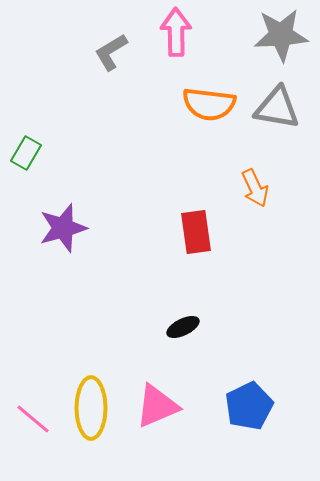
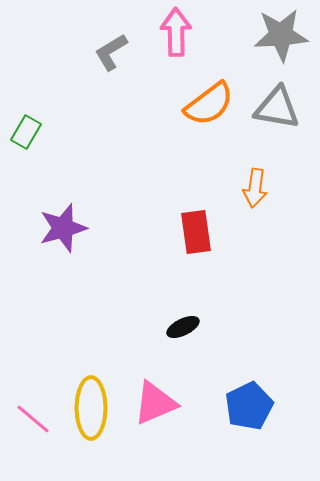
orange semicircle: rotated 44 degrees counterclockwise
green rectangle: moved 21 px up
orange arrow: rotated 33 degrees clockwise
pink triangle: moved 2 px left, 3 px up
